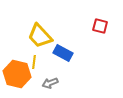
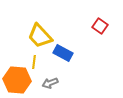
red square: rotated 21 degrees clockwise
orange hexagon: moved 6 px down; rotated 8 degrees counterclockwise
